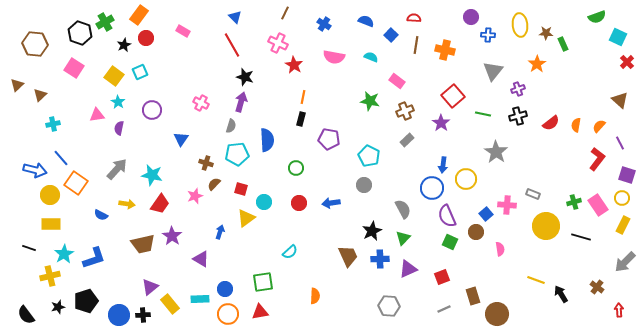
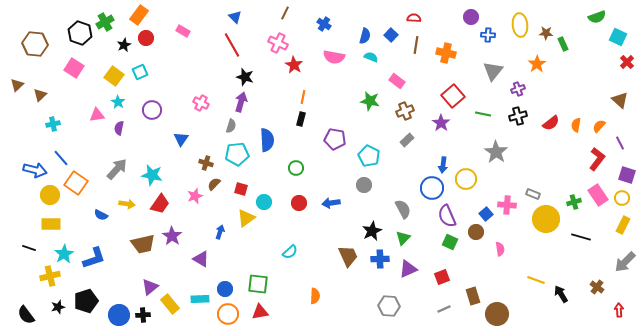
blue semicircle at (366, 21): moved 1 px left, 15 px down; rotated 84 degrees clockwise
orange cross at (445, 50): moved 1 px right, 3 px down
purple pentagon at (329, 139): moved 6 px right
pink rectangle at (598, 205): moved 10 px up
yellow circle at (546, 226): moved 7 px up
green square at (263, 282): moved 5 px left, 2 px down; rotated 15 degrees clockwise
